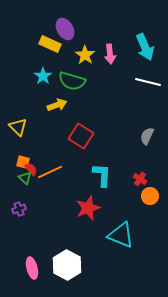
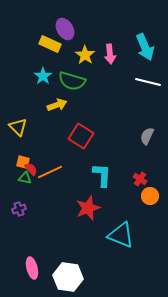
green triangle: rotated 32 degrees counterclockwise
white hexagon: moved 1 px right, 12 px down; rotated 20 degrees counterclockwise
